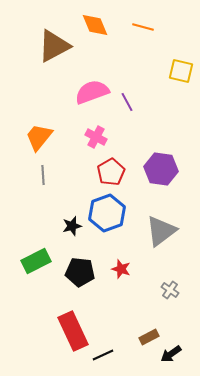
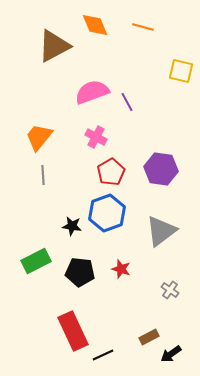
black star: rotated 24 degrees clockwise
